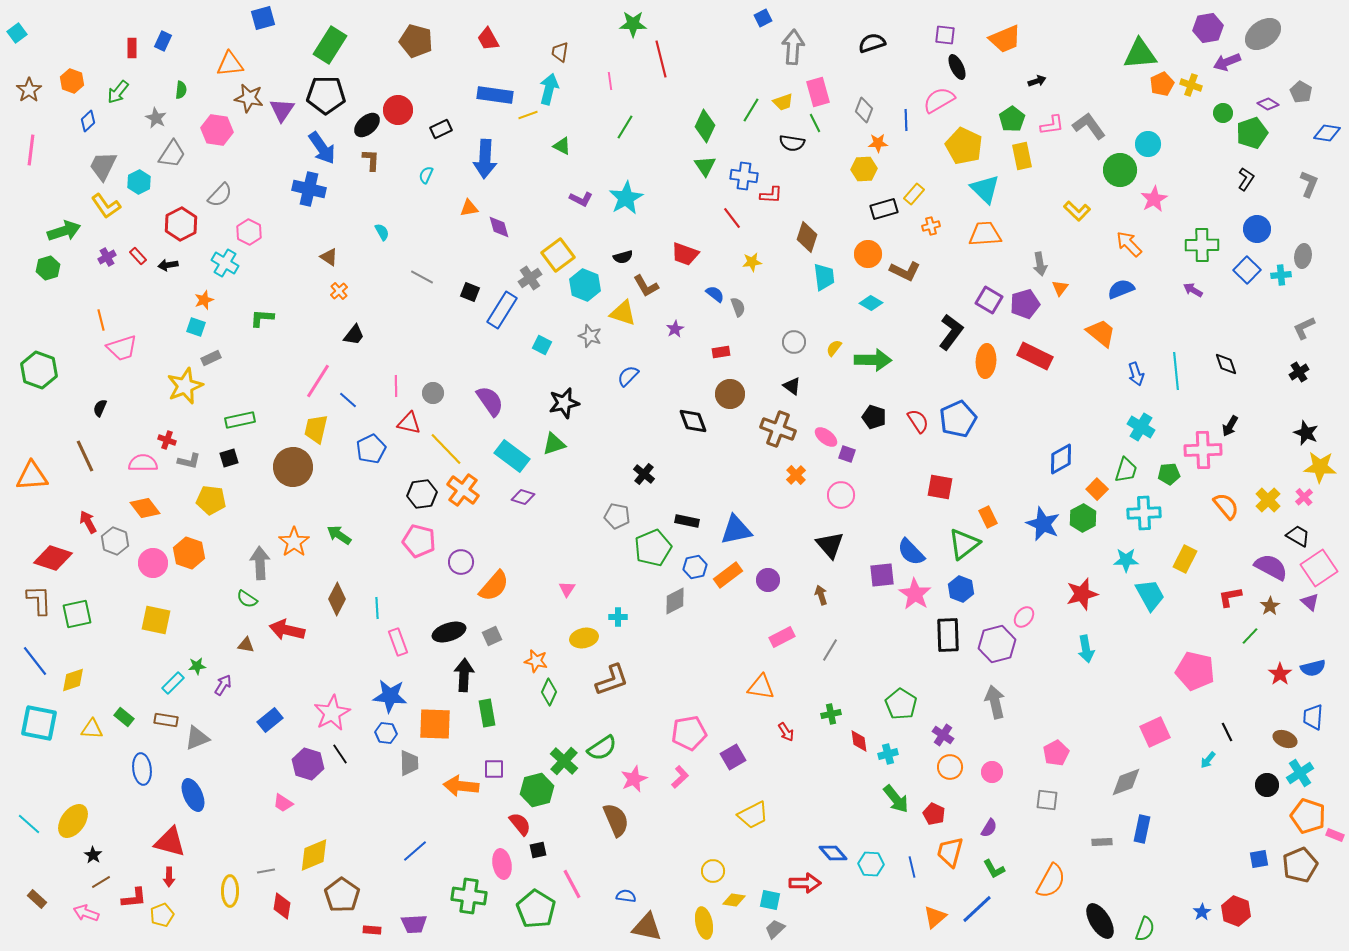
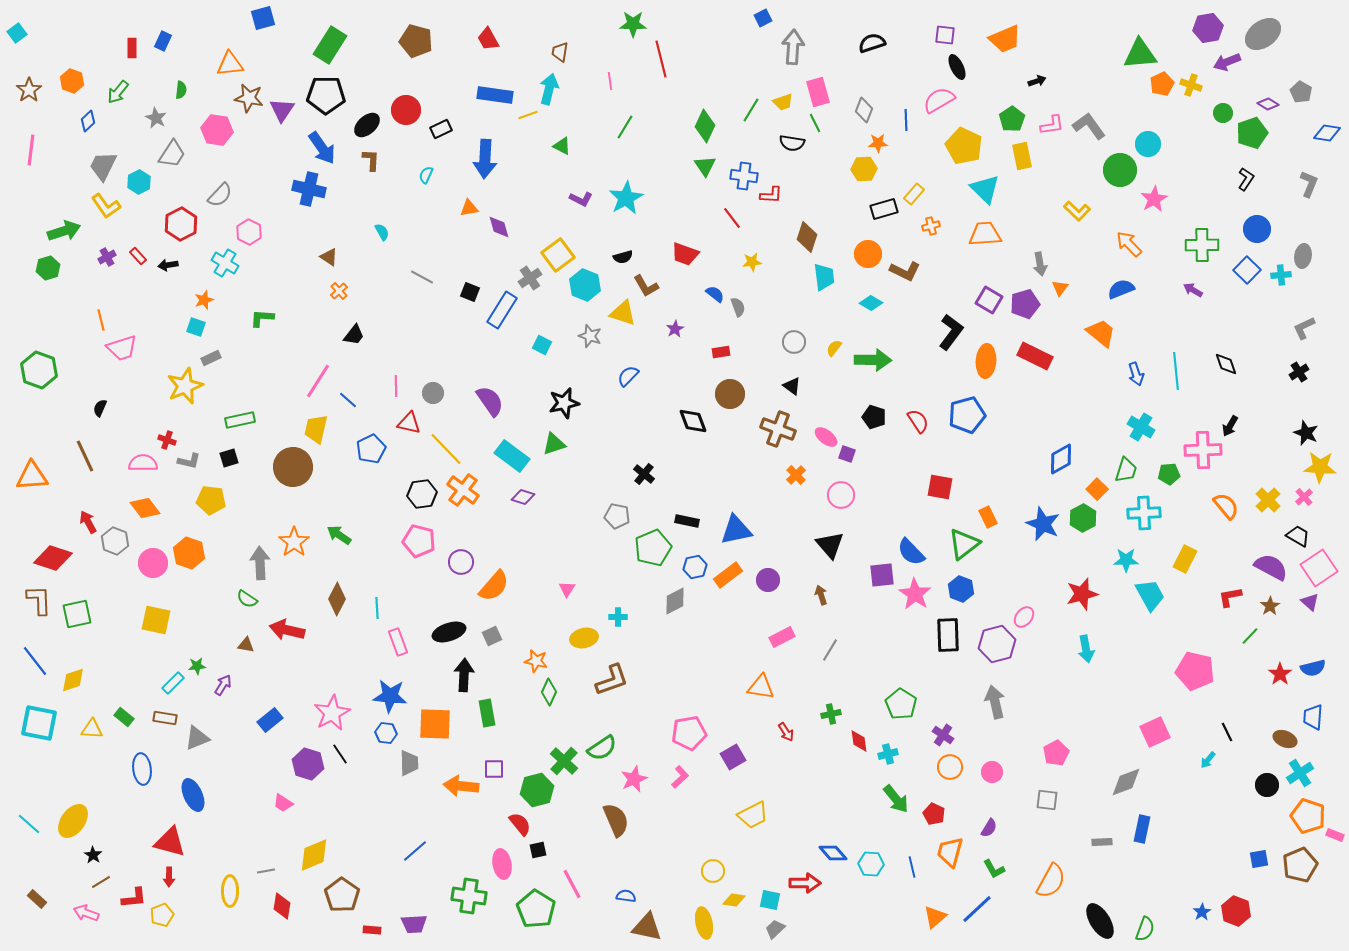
red circle at (398, 110): moved 8 px right
blue pentagon at (958, 419): moved 9 px right, 4 px up; rotated 9 degrees clockwise
brown rectangle at (166, 720): moved 1 px left, 2 px up
